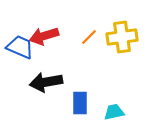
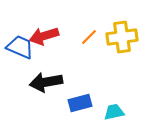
blue rectangle: rotated 75 degrees clockwise
